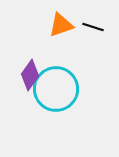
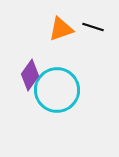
orange triangle: moved 4 px down
cyan circle: moved 1 px right, 1 px down
